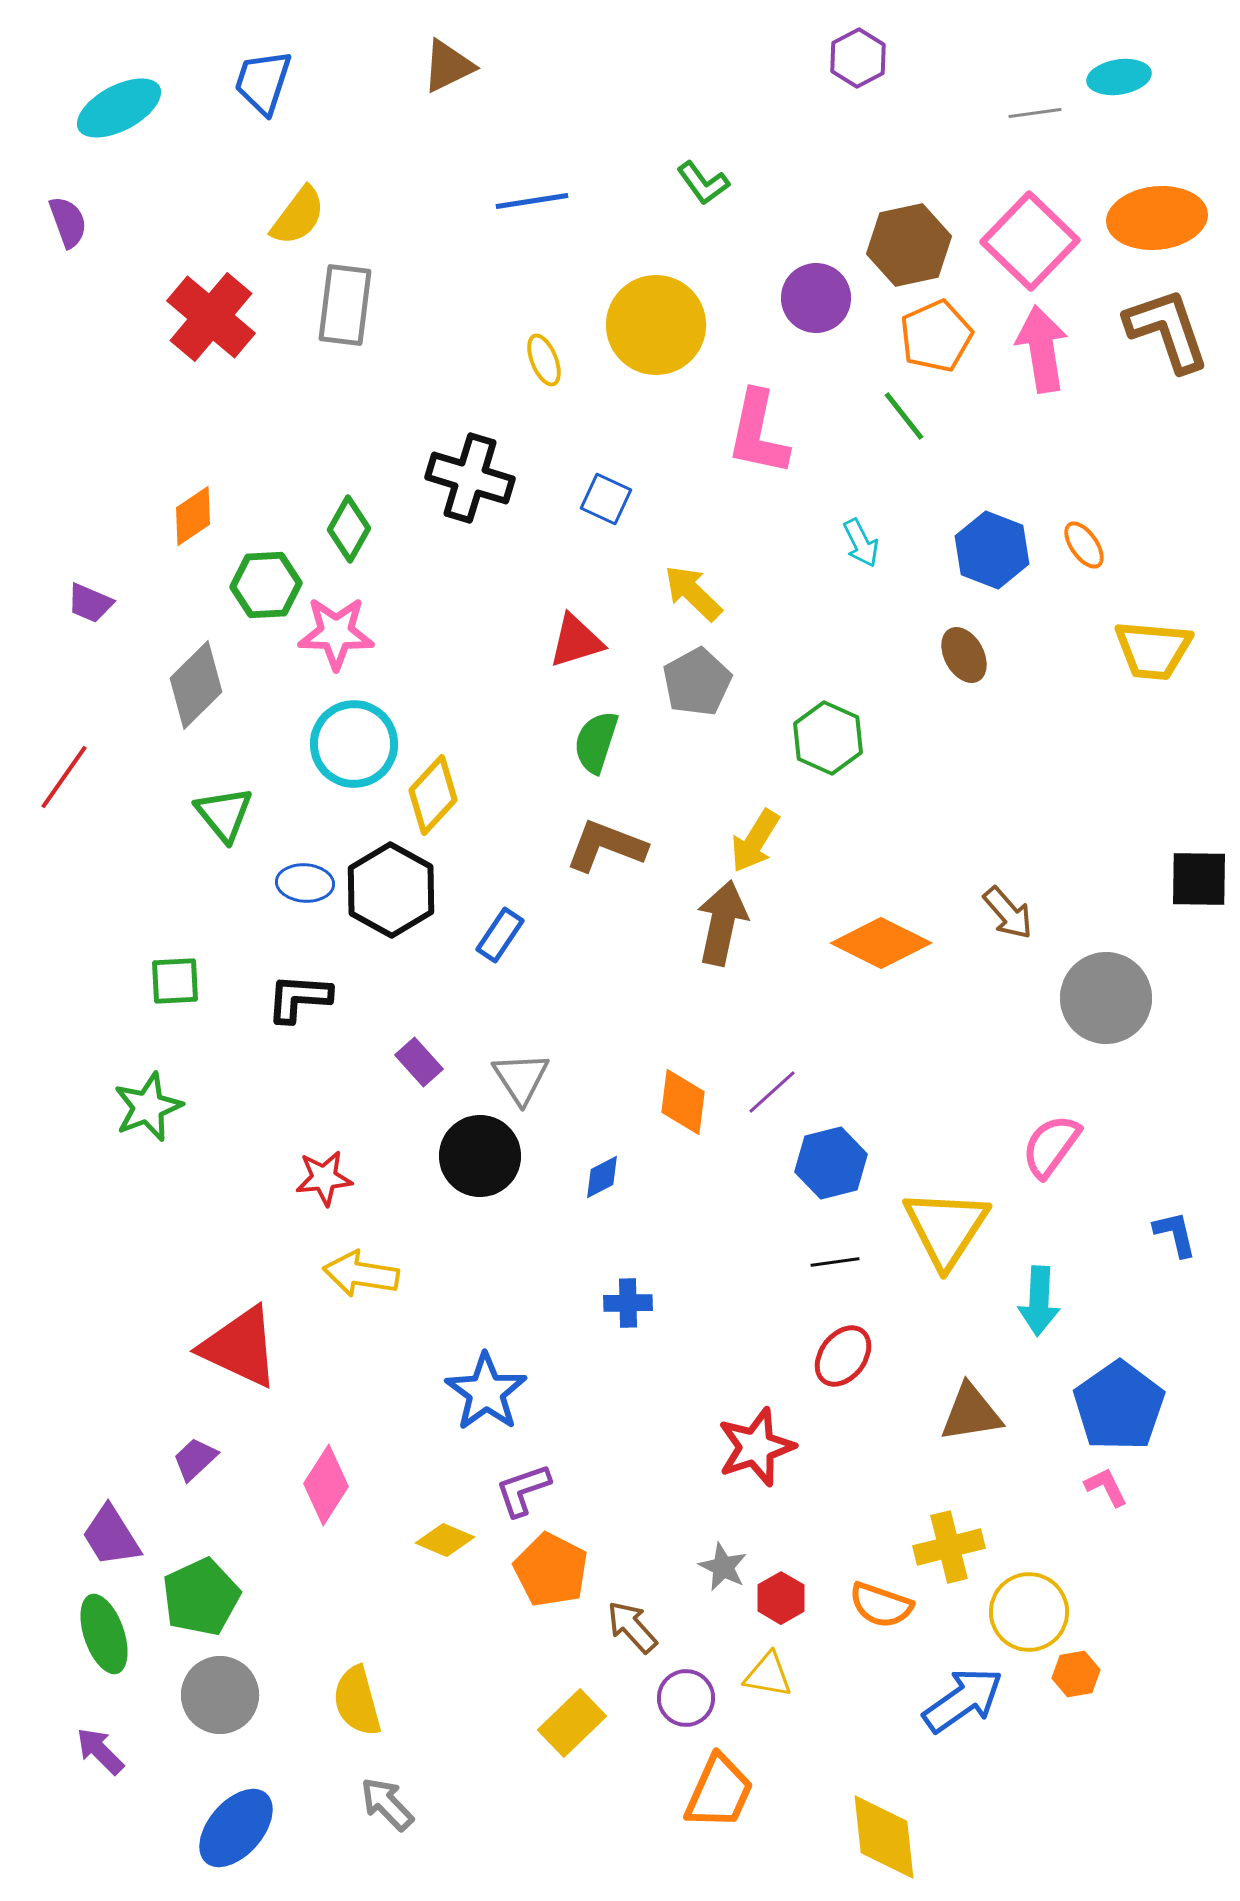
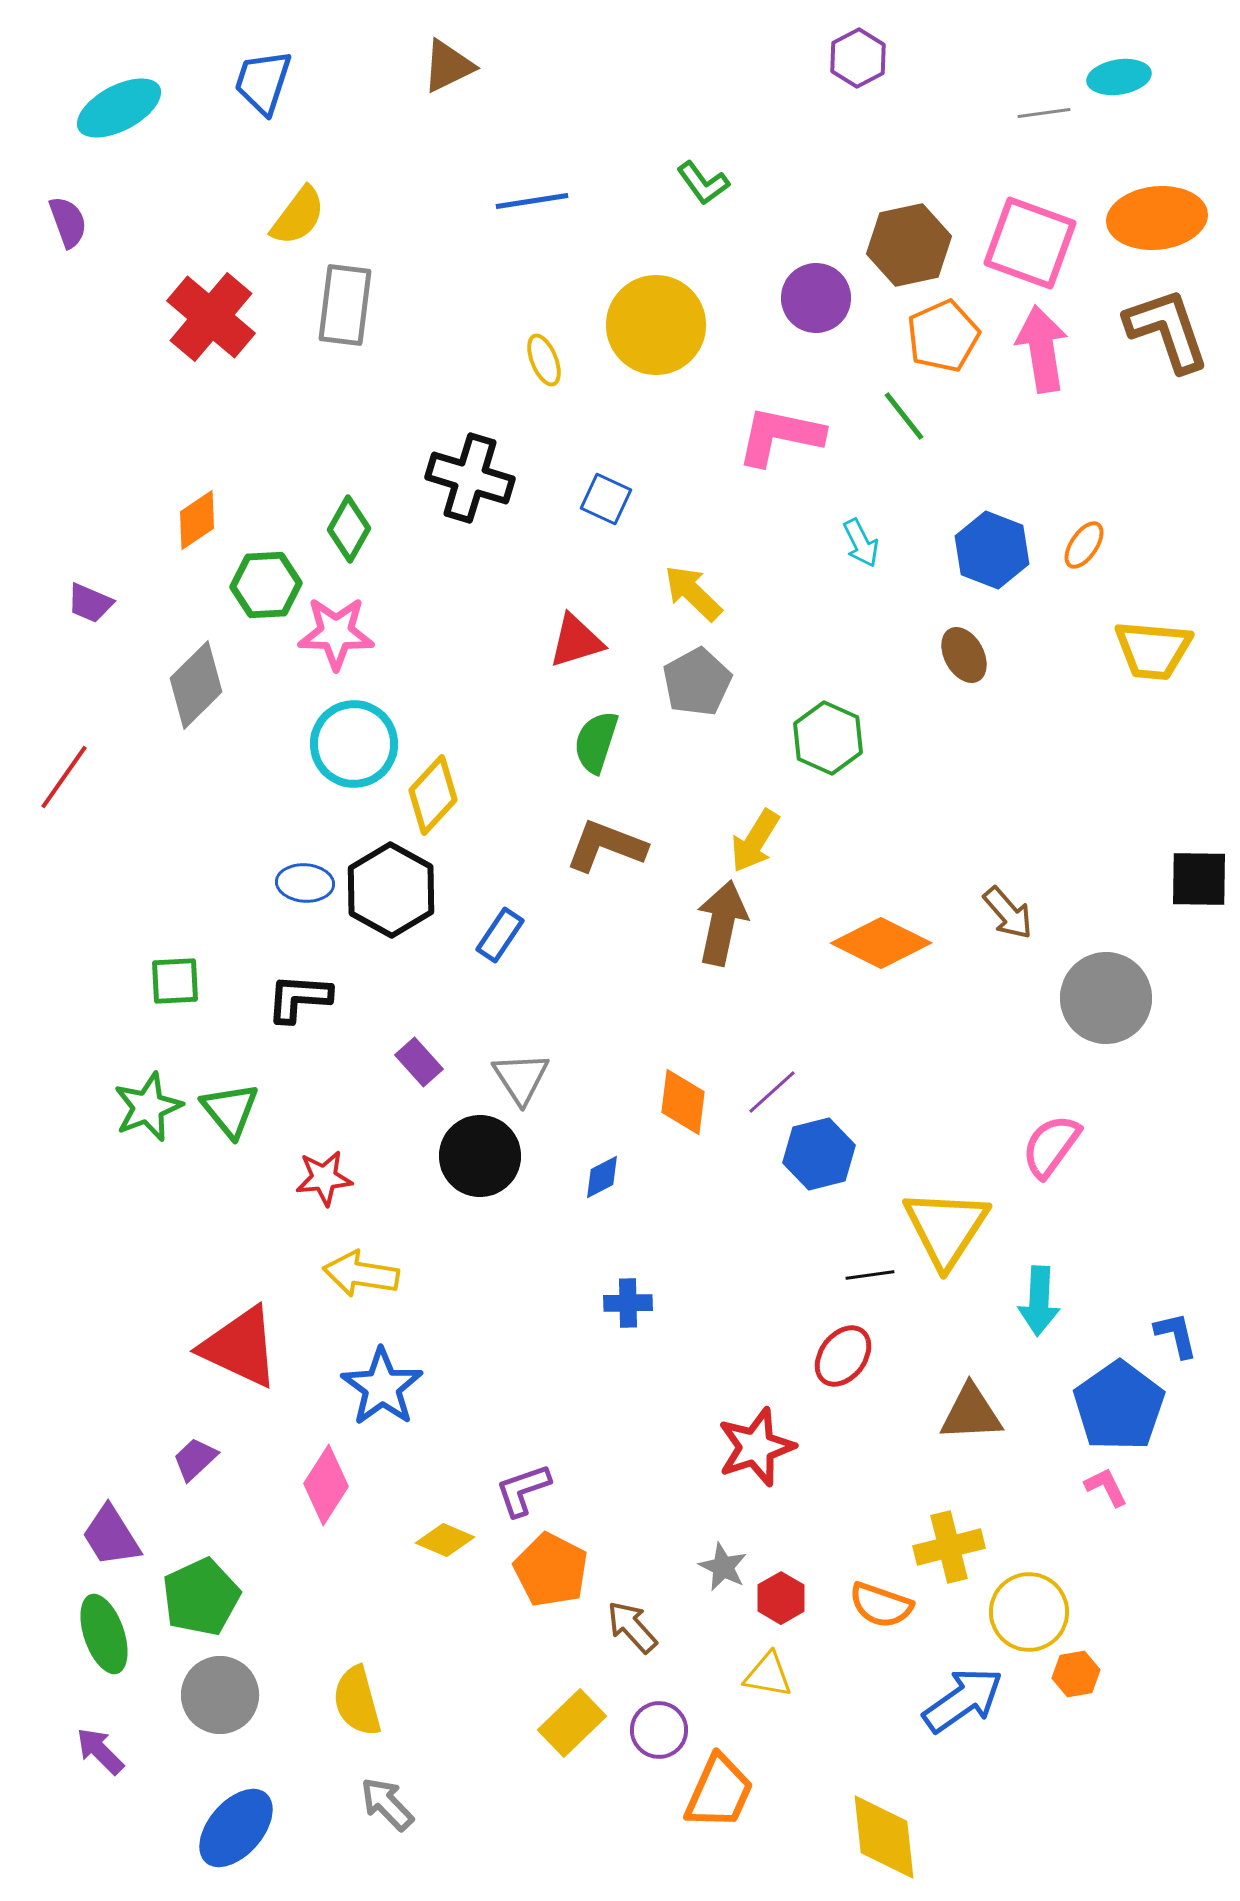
gray line at (1035, 113): moved 9 px right
pink square at (1030, 241): moved 2 px down; rotated 24 degrees counterclockwise
orange pentagon at (936, 336): moved 7 px right
pink L-shape at (758, 433): moved 22 px right, 3 px down; rotated 90 degrees clockwise
orange diamond at (193, 516): moved 4 px right, 4 px down
orange ellipse at (1084, 545): rotated 69 degrees clockwise
green triangle at (224, 814): moved 6 px right, 296 px down
blue hexagon at (831, 1163): moved 12 px left, 9 px up
blue L-shape at (1175, 1234): moved 1 px right, 101 px down
black line at (835, 1262): moved 35 px right, 13 px down
blue star at (486, 1392): moved 104 px left, 5 px up
brown triangle at (971, 1413): rotated 6 degrees clockwise
purple circle at (686, 1698): moved 27 px left, 32 px down
